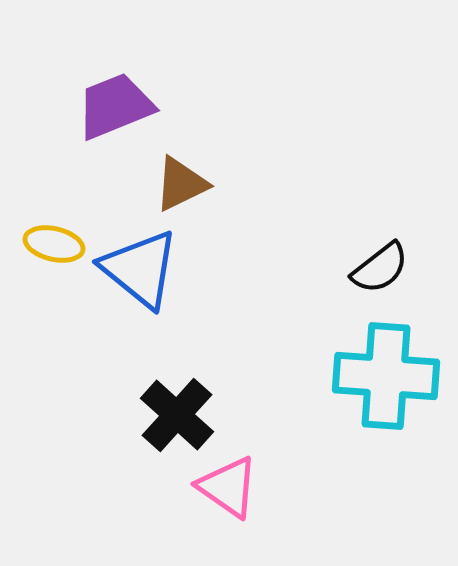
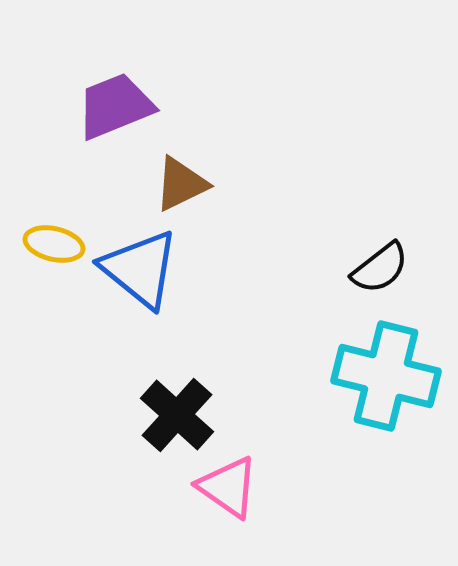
cyan cross: rotated 10 degrees clockwise
